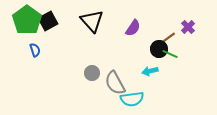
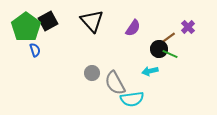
green pentagon: moved 1 px left, 7 px down
